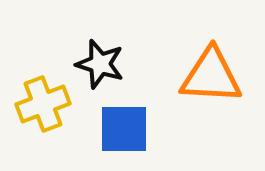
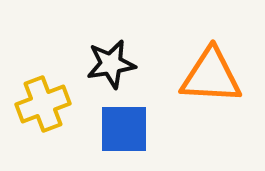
black star: moved 11 px right; rotated 27 degrees counterclockwise
